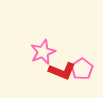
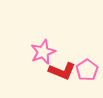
pink pentagon: moved 5 px right, 1 px down
